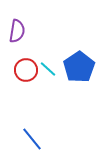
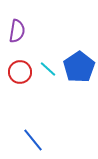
red circle: moved 6 px left, 2 px down
blue line: moved 1 px right, 1 px down
